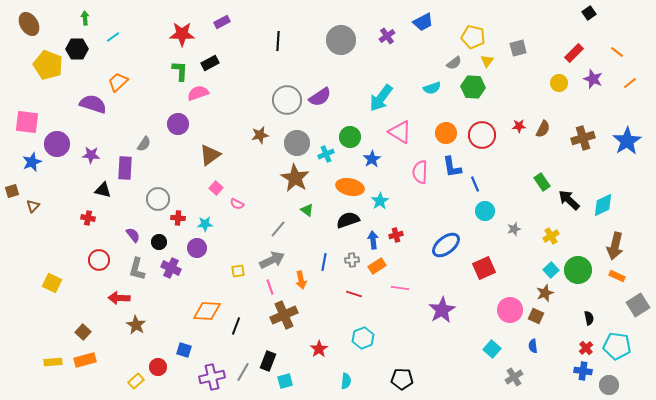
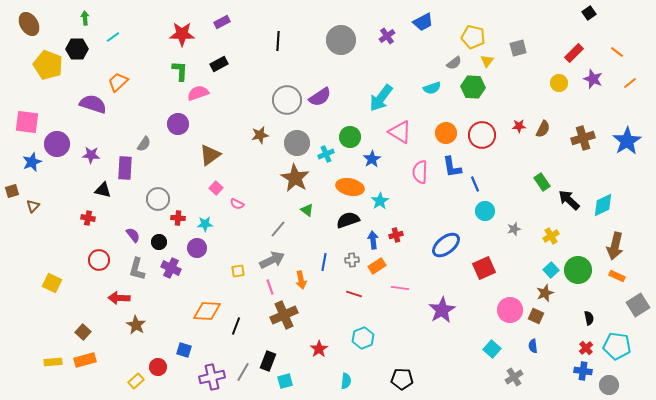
black rectangle at (210, 63): moved 9 px right, 1 px down
